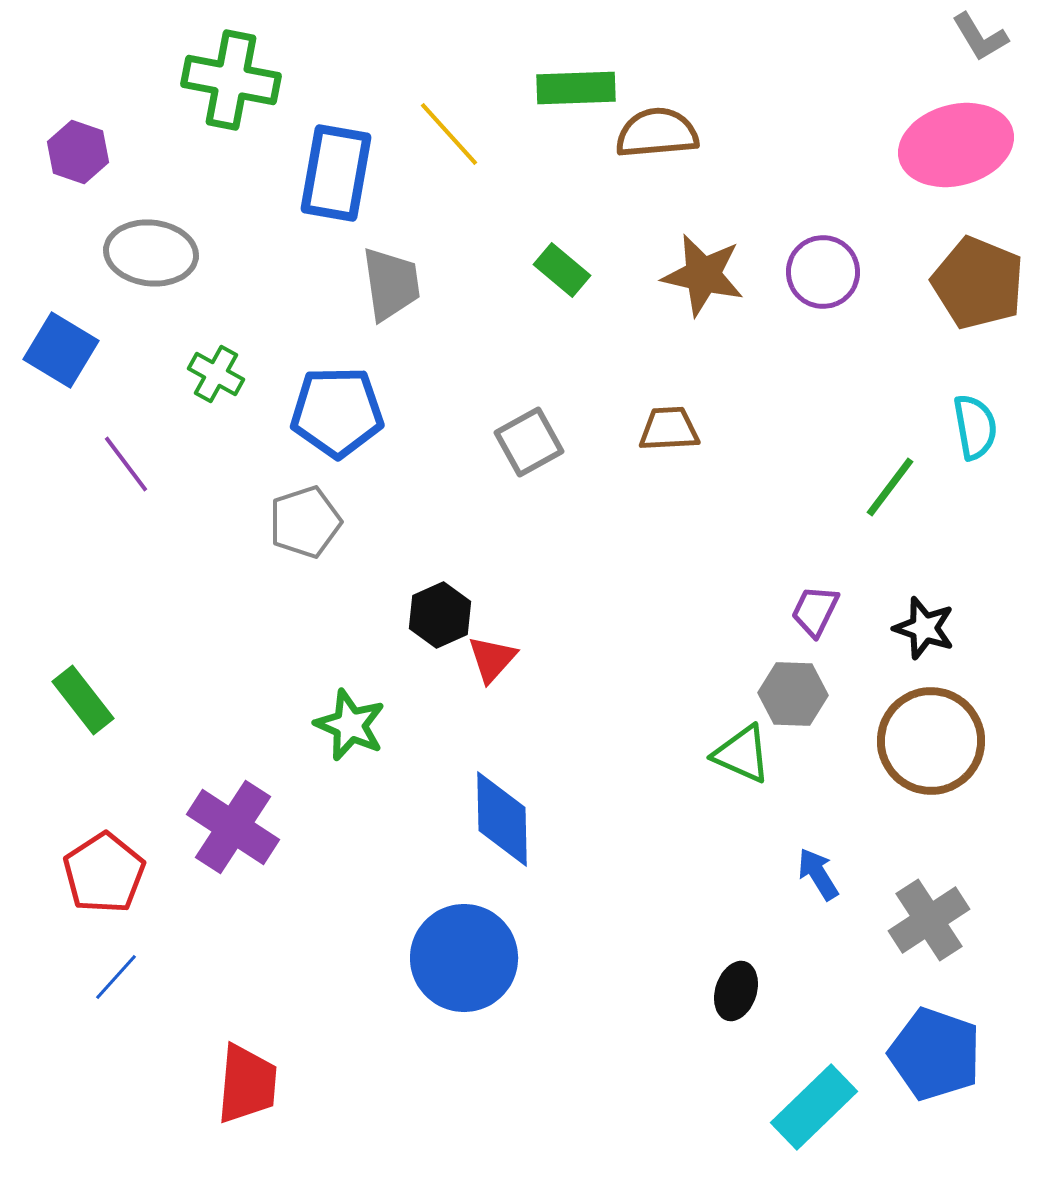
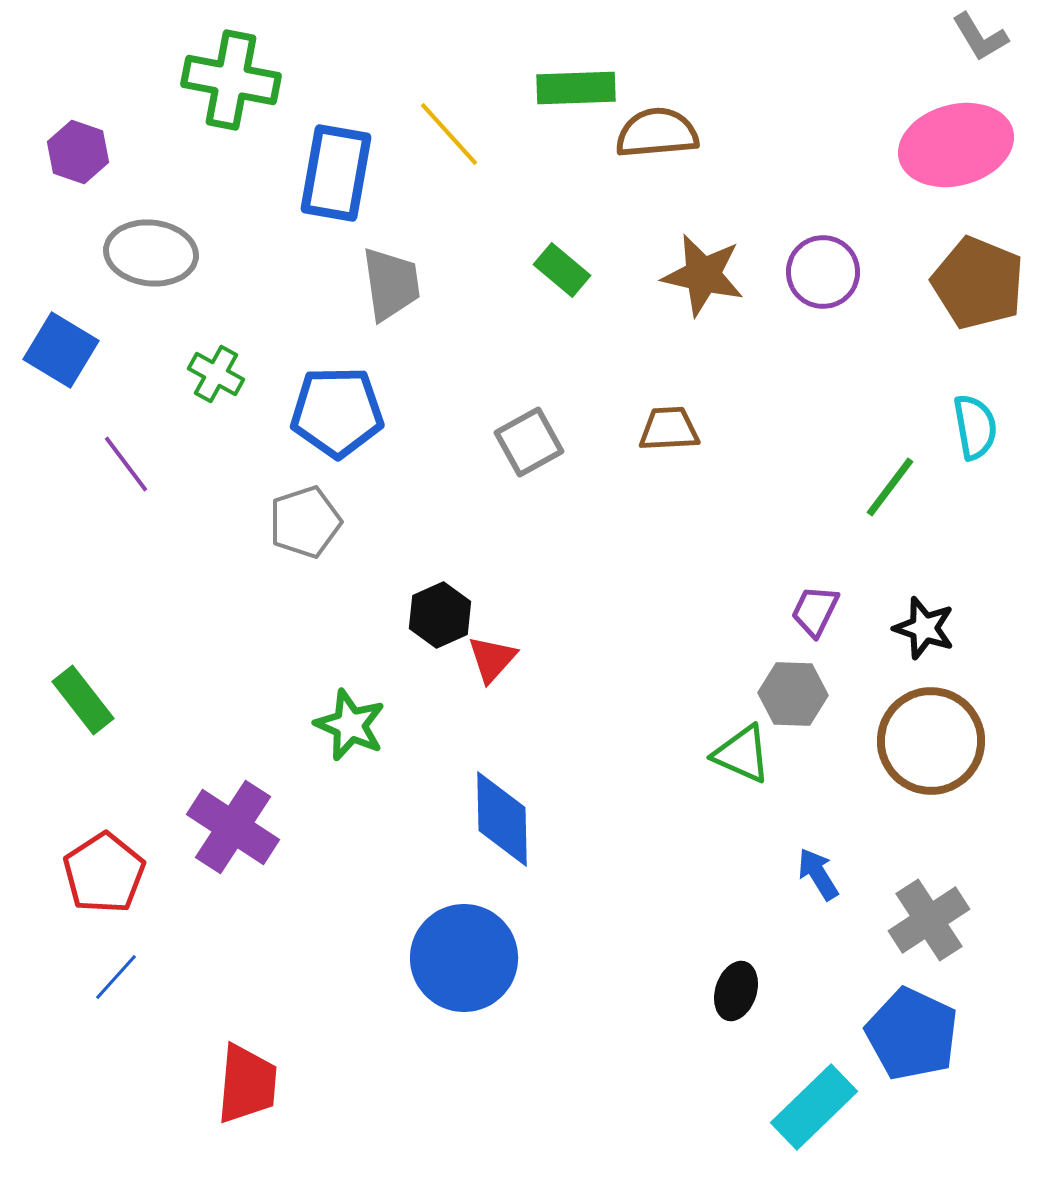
blue pentagon at (935, 1054): moved 23 px left, 20 px up; rotated 6 degrees clockwise
